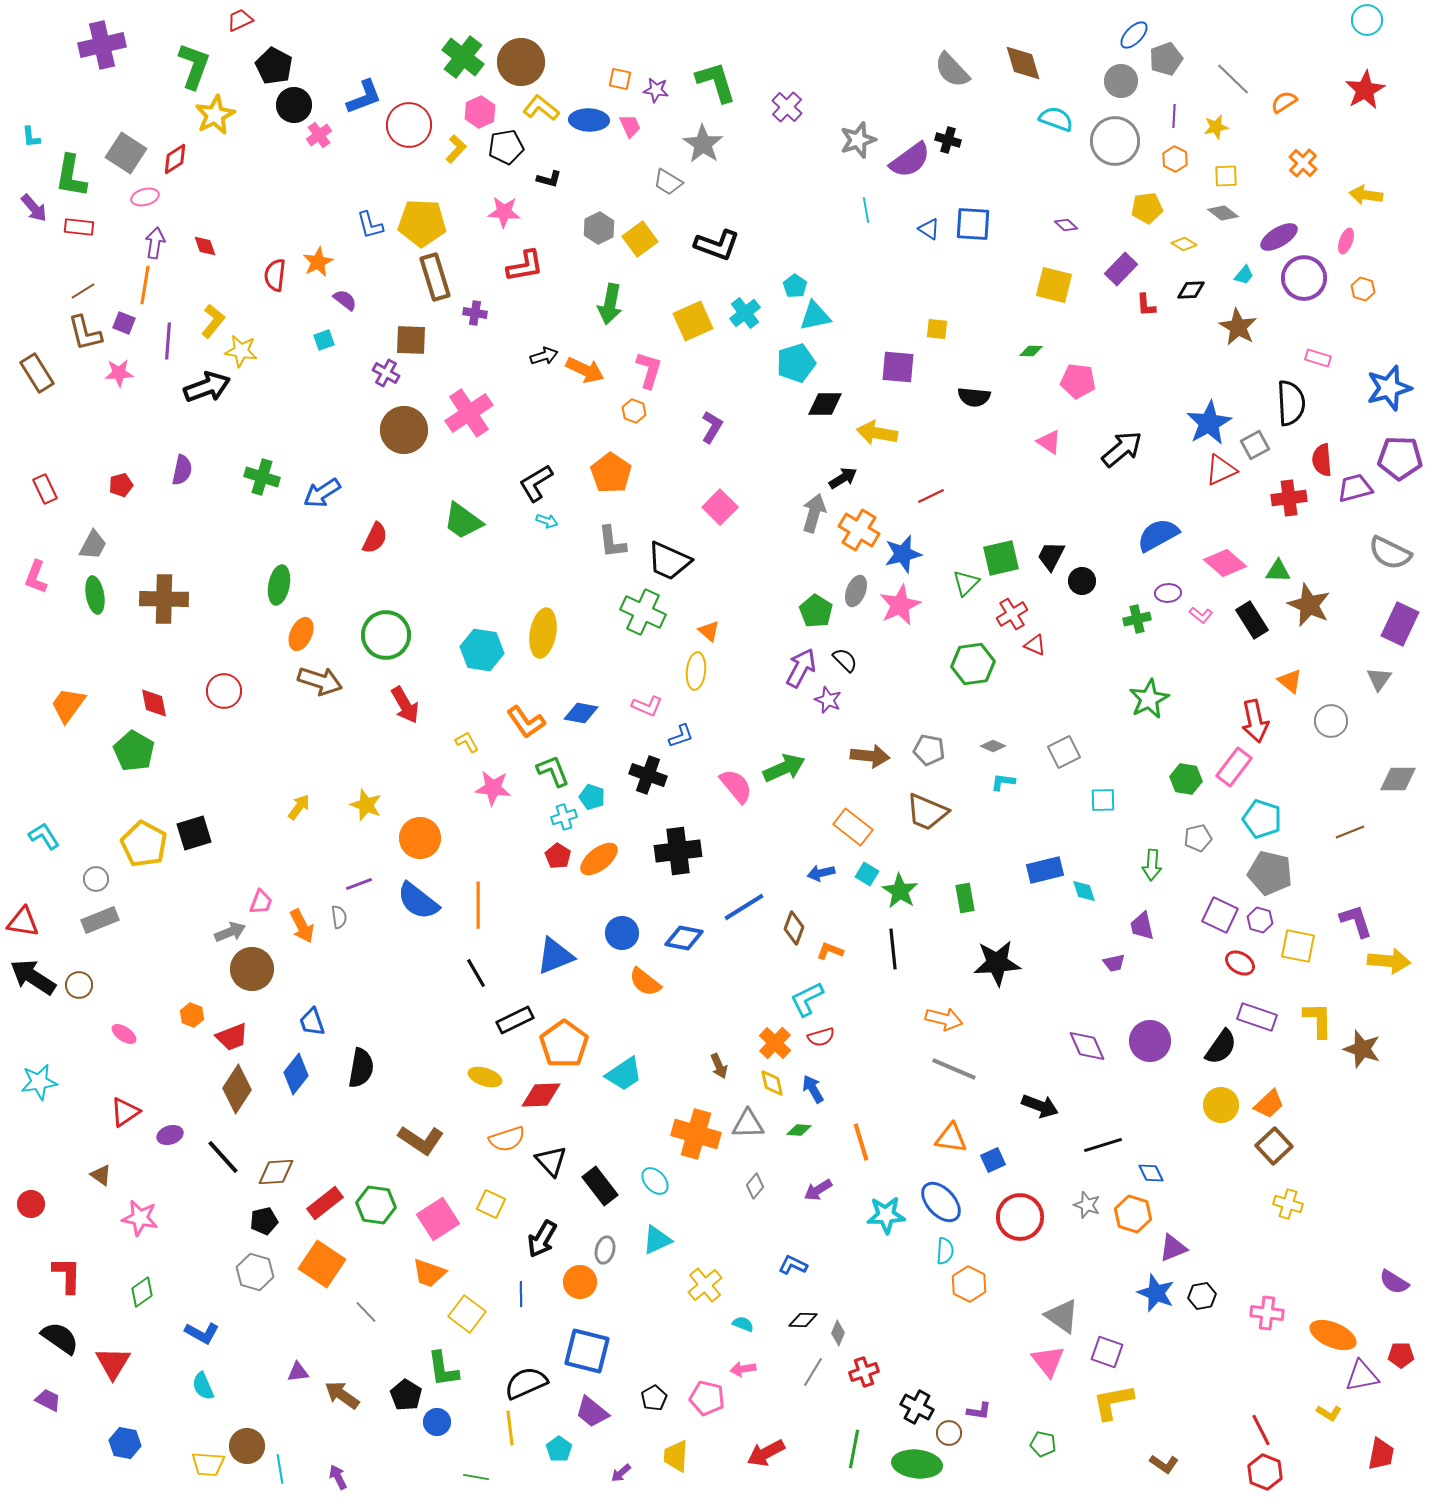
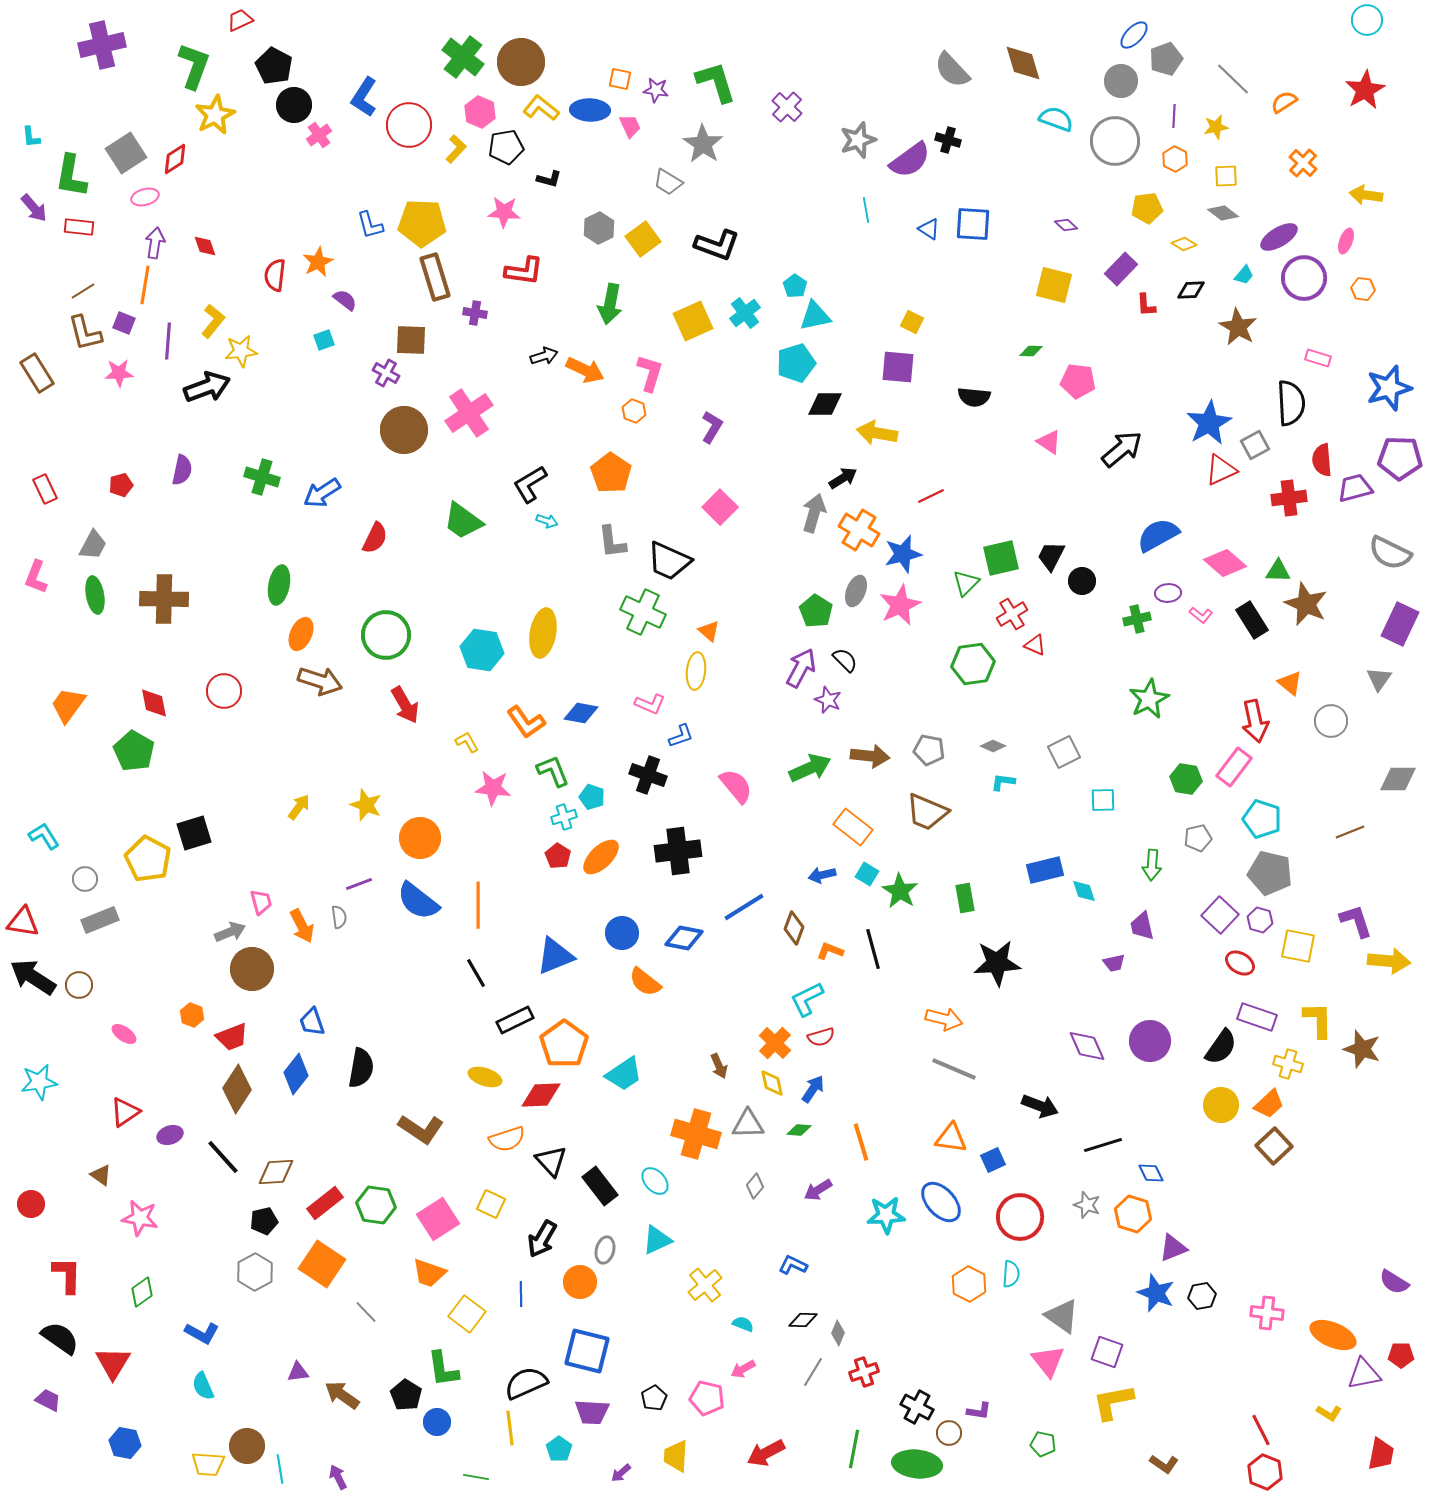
blue L-shape at (364, 97): rotated 144 degrees clockwise
pink hexagon at (480, 112): rotated 12 degrees counterclockwise
blue ellipse at (589, 120): moved 1 px right, 10 px up
gray square at (126, 153): rotated 24 degrees clockwise
yellow square at (640, 239): moved 3 px right
red L-shape at (525, 266): moved 1 px left, 5 px down; rotated 18 degrees clockwise
orange hexagon at (1363, 289): rotated 10 degrees counterclockwise
yellow square at (937, 329): moved 25 px left, 7 px up; rotated 20 degrees clockwise
yellow star at (241, 351): rotated 16 degrees counterclockwise
pink L-shape at (649, 370): moved 1 px right, 3 px down
black L-shape at (536, 483): moved 6 px left, 1 px down
brown star at (1309, 605): moved 3 px left, 1 px up
orange triangle at (1290, 681): moved 2 px down
pink L-shape at (647, 706): moved 3 px right, 2 px up
green arrow at (784, 768): moved 26 px right
yellow pentagon at (144, 844): moved 4 px right, 15 px down
orange ellipse at (599, 859): moved 2 px right, 2 px up; rotated 6 degrees counterclockwise
blue arrow at (821, 873): moved 1 px right, 2 px down
gray circle at (96, 879): moved 11 px left
pink trapezoid at (261, 902): rotated 36 degrees counterclockwise
purple square at (1220, 915): rotated 18 degrees clockwise
black line at (893, 949): moved 20 px left; rotated 9 degrees counterclockwise
blue arrow at (813, 1089): rotated 64 degrees clockwise
brown L-shape at (421, 1140): moved 11 px up
yellow cross at (1288, 1204): moved 140 px up
cyan semicircle at (945, 1251): moved 66 px right, 23 px down
gray hexagon at (255, 1272): rotated 15 degrees clockwise
pink arrow at (743, 1369): rotated 20 degrees counterclockwise
purple triangle at (1362, 1376): moved 2 px right, 2 px up
purple trapezoid at (592, 1412): rotated 36 degrees counterclockwise
